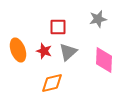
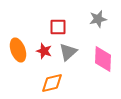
pink diamond: moved 1 px left, 1 px up
